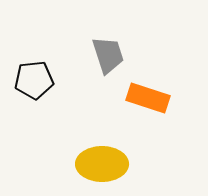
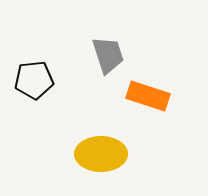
orange rectangle: moved 2 px up
yellow ellipse: moved 1 px left, 10 px up
